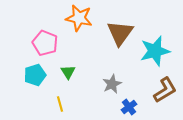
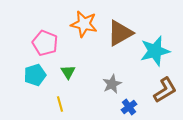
orange star: moved 5 px right, 6 px down
brown triangle: rotated 24 degrees clockwise
